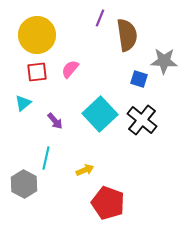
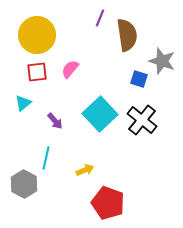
gray star: moved 2 px left; rotated 16 degrees clockwise
